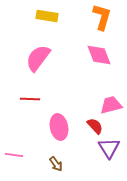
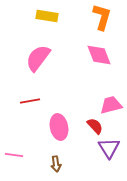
red line: moved 2 px down; rotated 12 degrees counterclockwise
brown arrow: rotated 28 degrees clockwise
